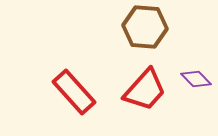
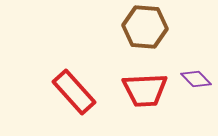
red trapezoid: rotated 45 degrees clockwise
